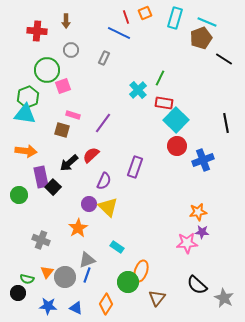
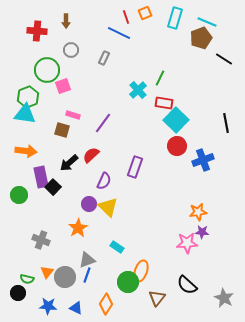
black semicircle at (197, 285): moved 10 px left
